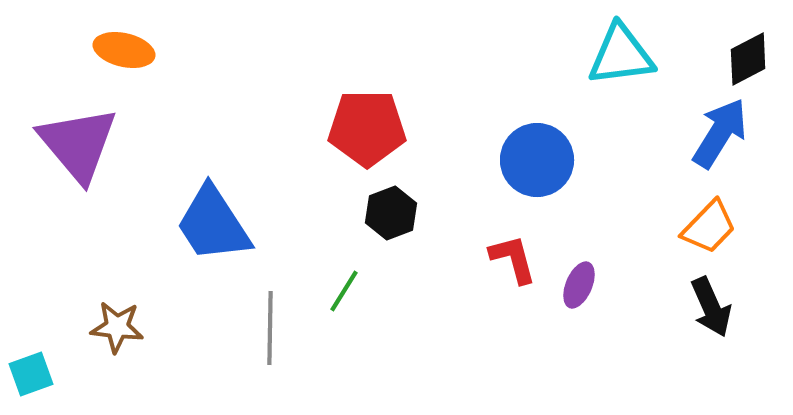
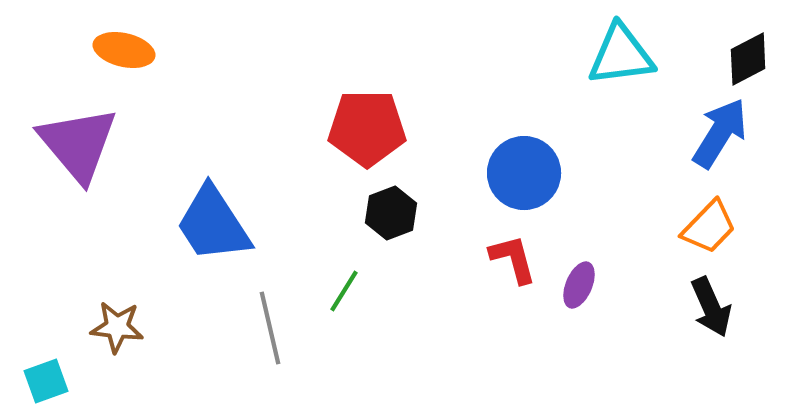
blue circle: moved 13 px left, 13 px down
gray line: rotated 14 degrees counterclockwise
cyan square: moved 15 px right, 7 px down
